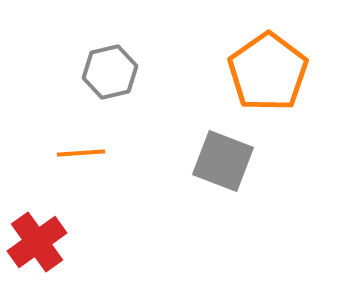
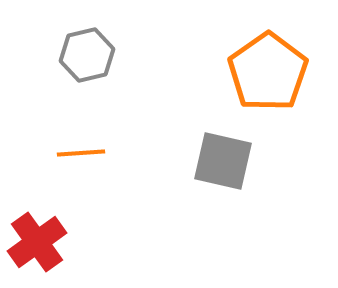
gray hexagon: moved 23 px left, 17 px up
gray square: rotated 8 degrees counterclockwise
